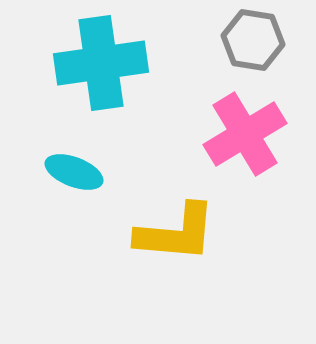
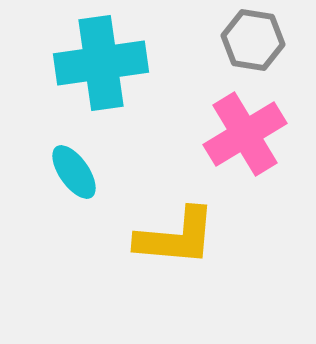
cyan ellipse: rotated 34 degrees clockwise
yellow L-shape: moved 4 px down
